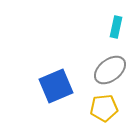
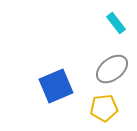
cyan rectangle: moved 4 px up; rotated 50 degrees counterclockwise
gray ellipse: moved 2 px right, 1 px up
